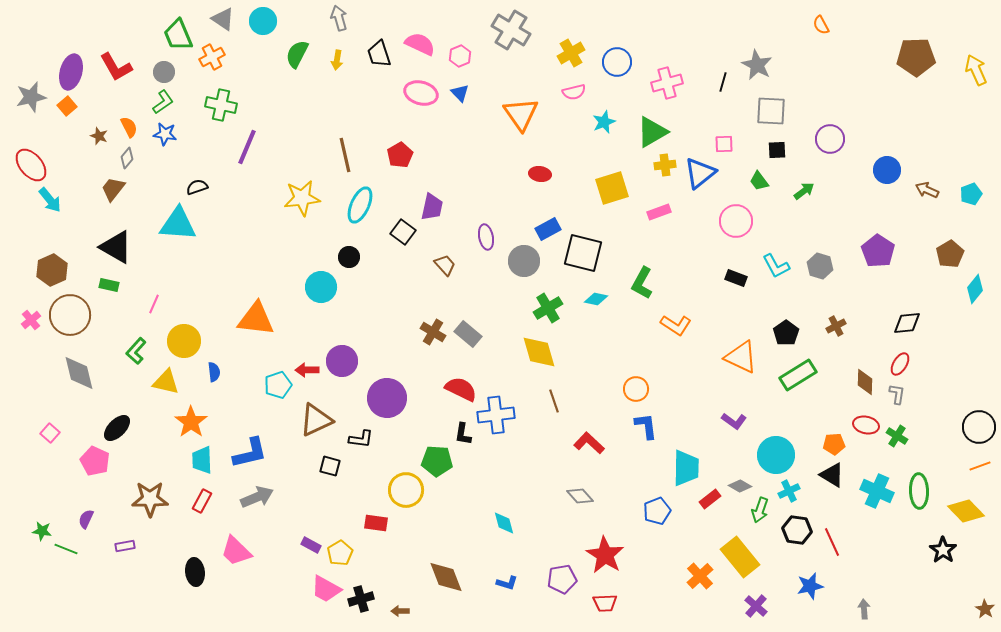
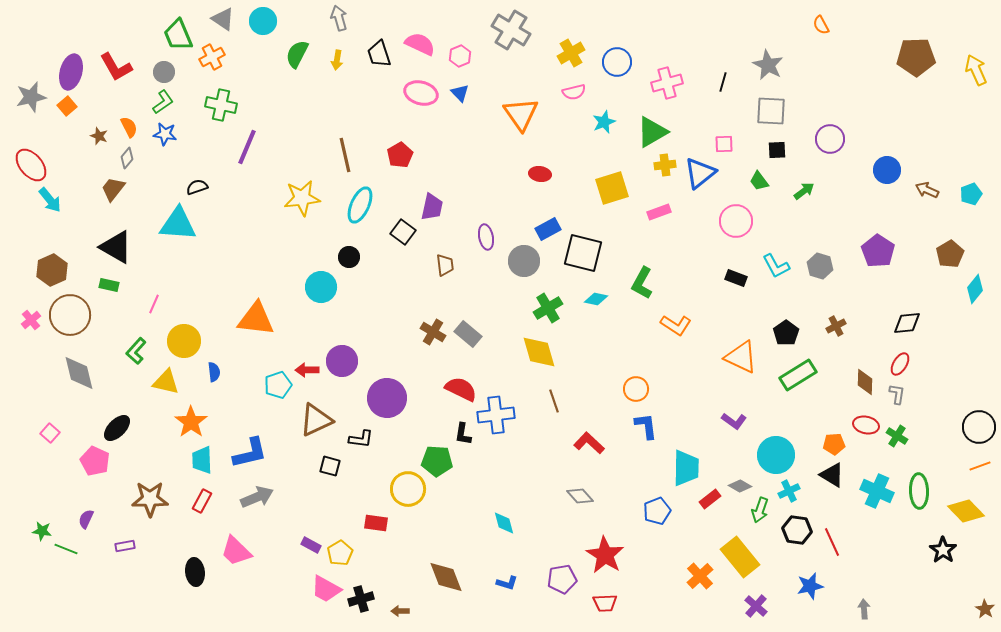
gray star at (757, 65): moved 11 px right
brown trapezoid at (445, 265): rotated 35 degrees clockwise
yellow circle at (406, 490): moved 2 px right, 1 px up
